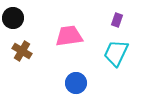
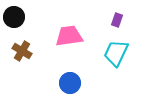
black circle: moved 1 px right, 1 px up
blue circle: moved 6 px left
